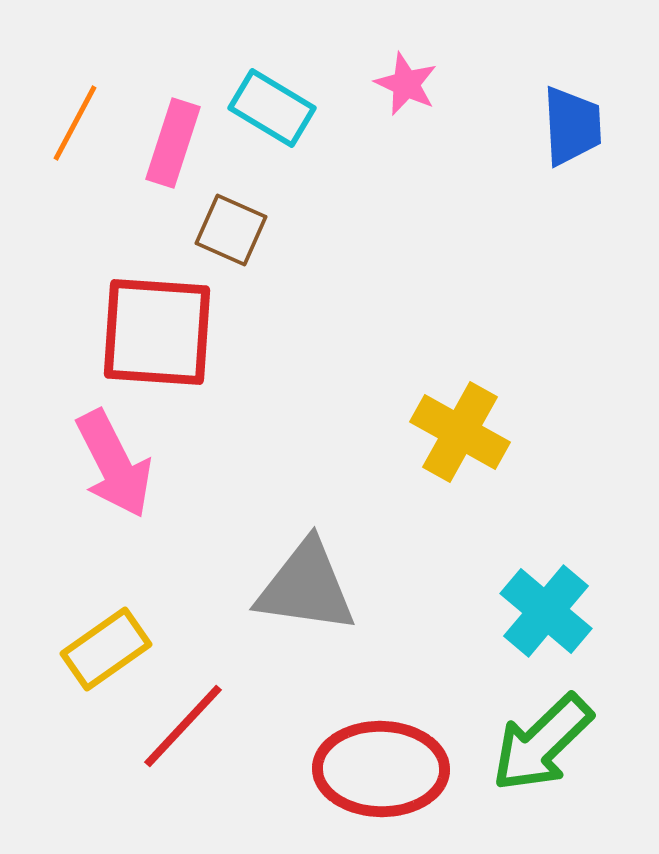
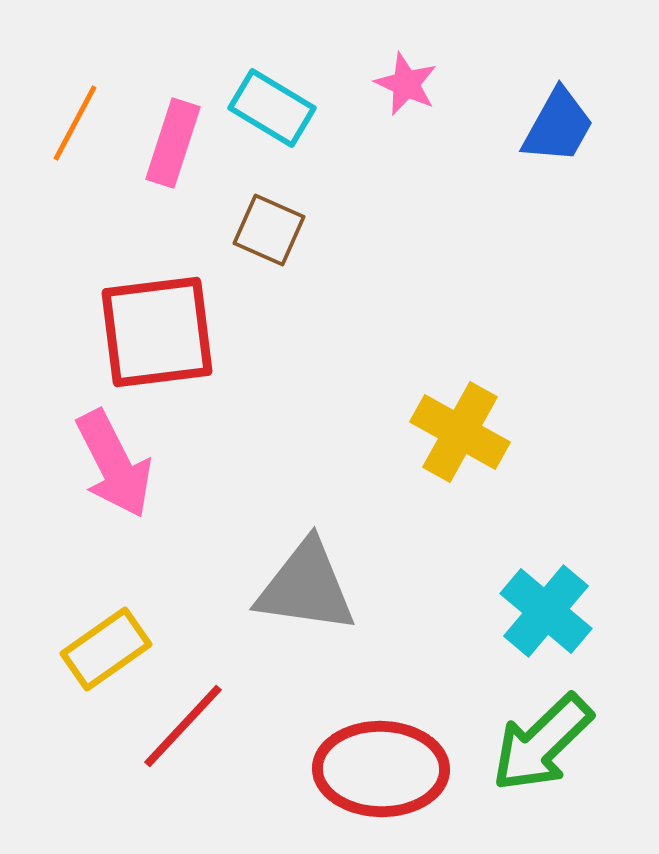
blue trapezoid: moved 14 px left; rotated 32 degrees clockwise
brown square: moved 38 px right
red square: rotated 11 degrees counterclockwise
